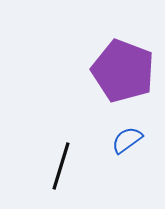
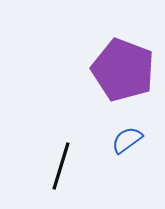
purple pentagon: moved 1 px up
